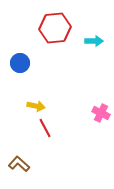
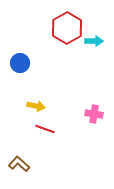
red hexagon: moved 12 px right; rotated 24 degrees counterclockwise
pink cross: moved 7 px left, 1 px down; rotated 18 degrees counterclockwise
red line: moved 1 px down; rotated 42 degrees counterclockwise
